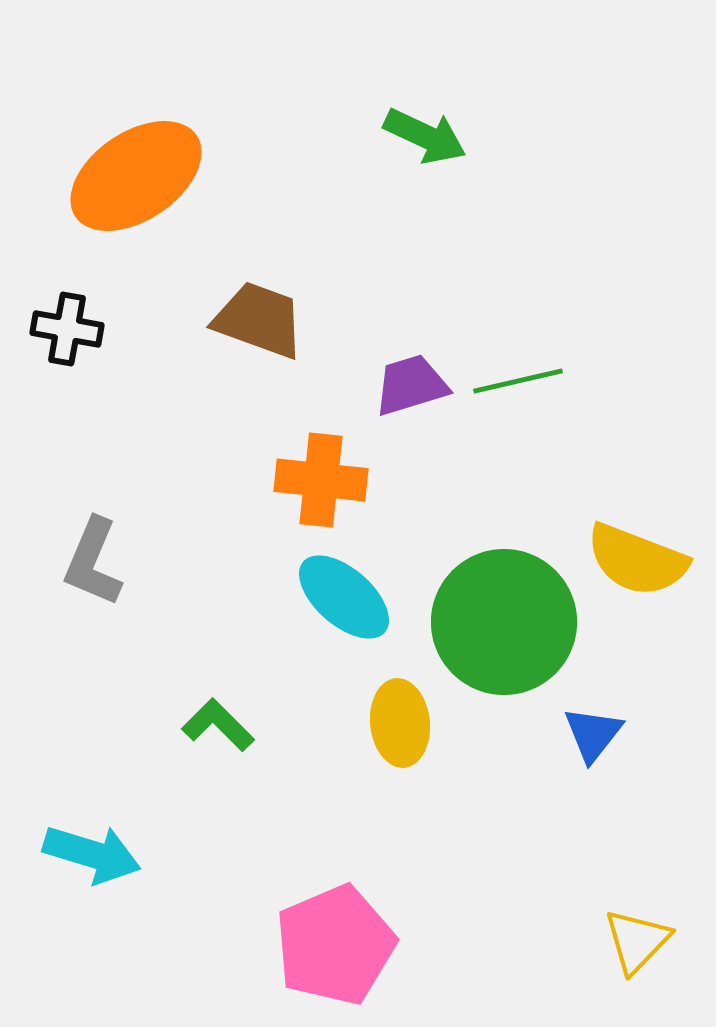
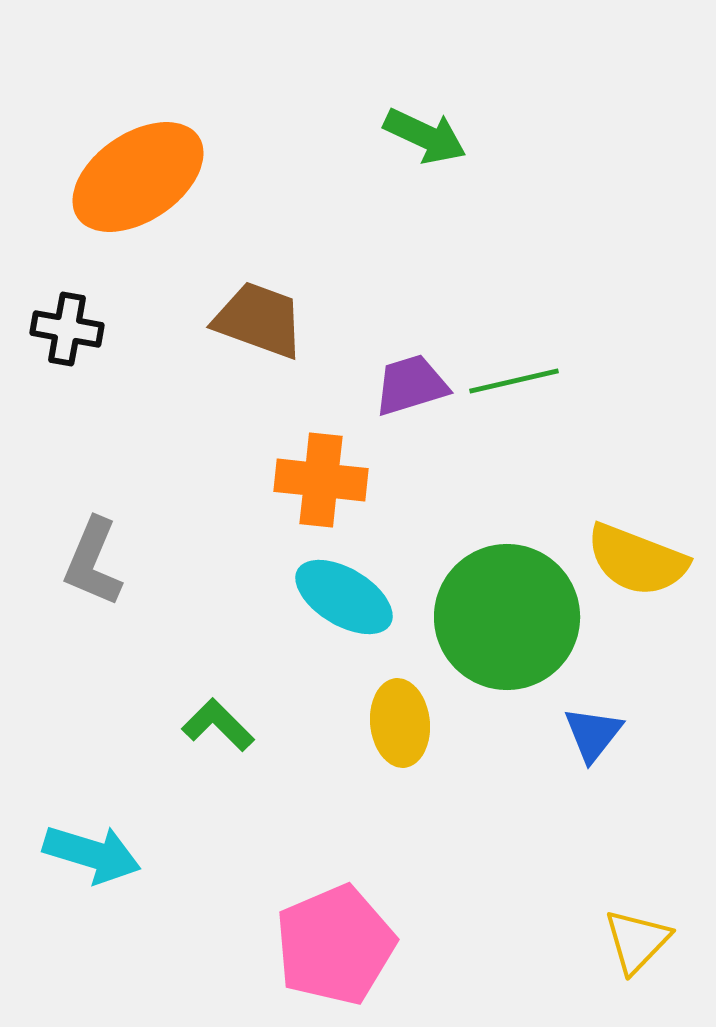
orange ellipse: moved 2 px right, 1 px down
green line: moved 4 px left
cyan ellipse: rotated 10 degrees counterclockwise
green circle: moved 3 px right, 5 px up
